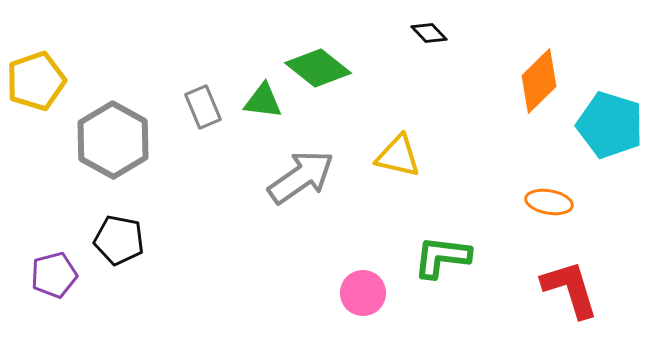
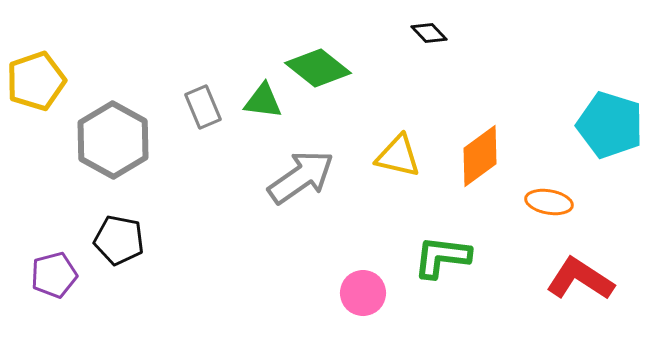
orange diamond: moved 59 px left, 75 px down; rotated 8 degrees clockwise
red L-shape: moved 10 px right, 10 px up; rotated 40 degrees counterclockwise
